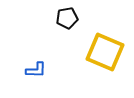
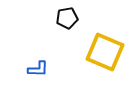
blue L-shape: moved 2 px right, 1 px up
